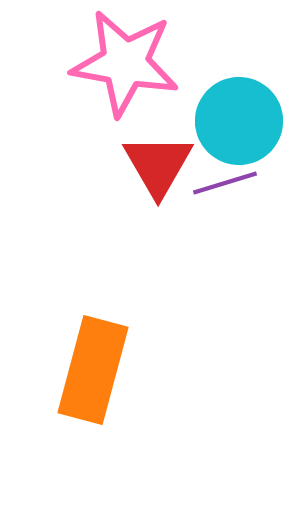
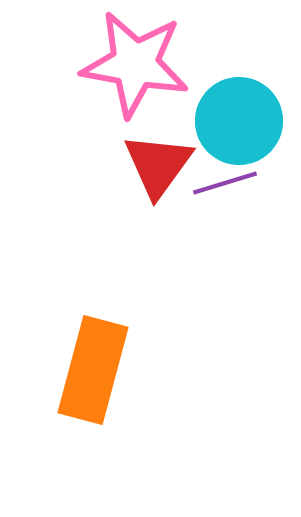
pink star: moved 10 px right, 1 px down
red triangle: rotated 6 degrees clockwise
